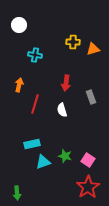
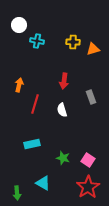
cyan cross: moved 2 px right, 14 px up
red arrow: moved 2 px left, 2 px up
green star: moved 2 px left, 2 px down
cyan triangle: moved 21 px down; rotated 49 degrees clockwise
